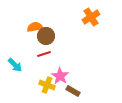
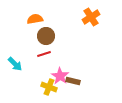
orange semicircle: moved 8 px up
cyan arrow: moved 1 px up
yellow cross: moved 2 px right, 2 px down
brown rectangle: moved 10 px up; rotated 16 degrees counterclockwise
